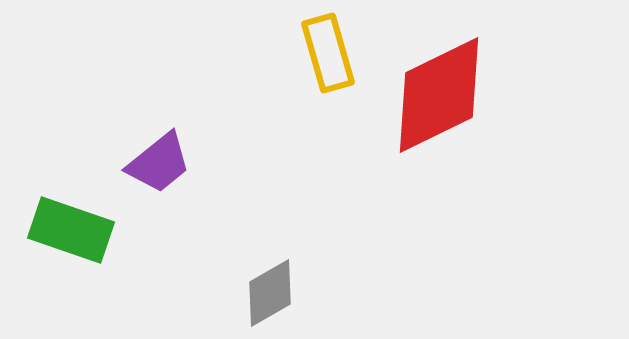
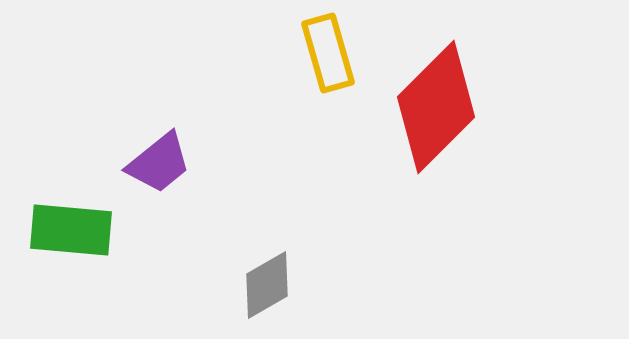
red diamond: moved 3 px left, 12 px down; rotated 19 degrees counterclockwise
green rectangle: rotated 14 degrees counterclockwise
gray diamond: moved 3 px left, 8 px up
